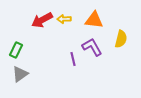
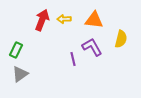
red arrow: rotated 140 degrees clockwise
